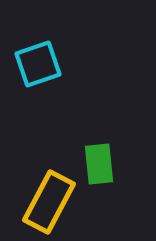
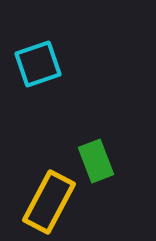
green rectangle: moved 3 px left, 3 px up; rotated 15 degrees counterclockwise
